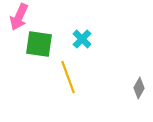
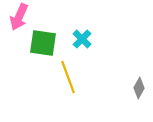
green square: moved 4 px right, 1 px up
